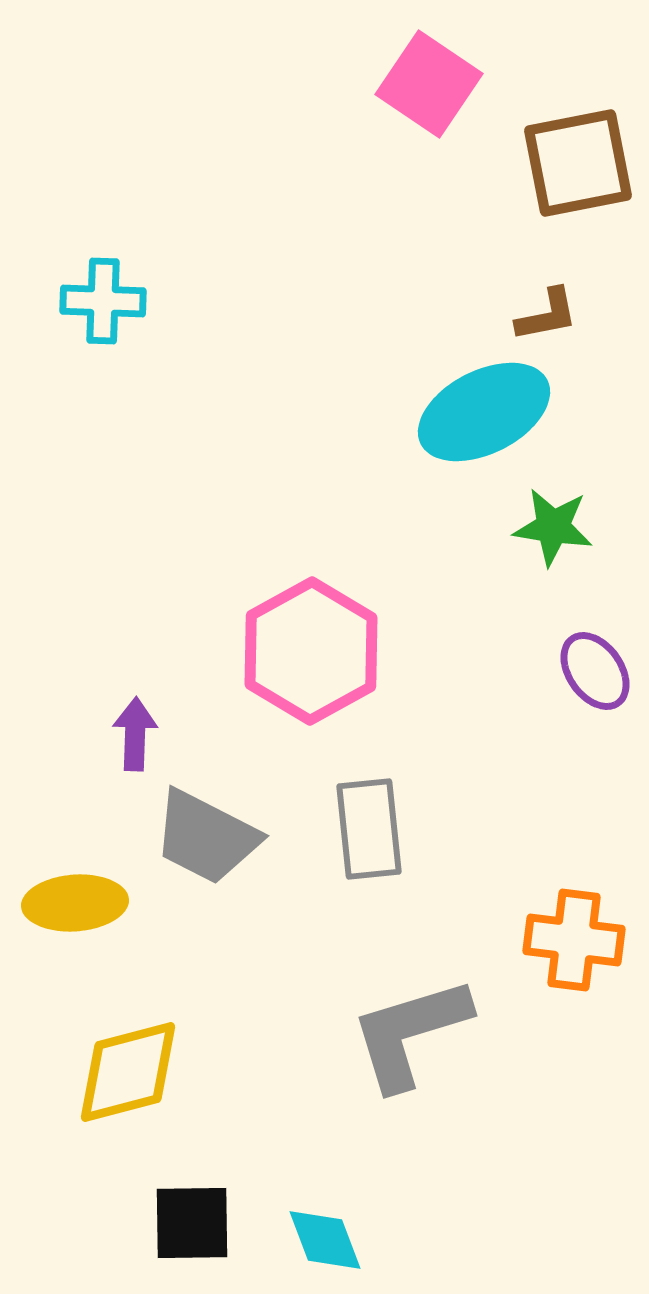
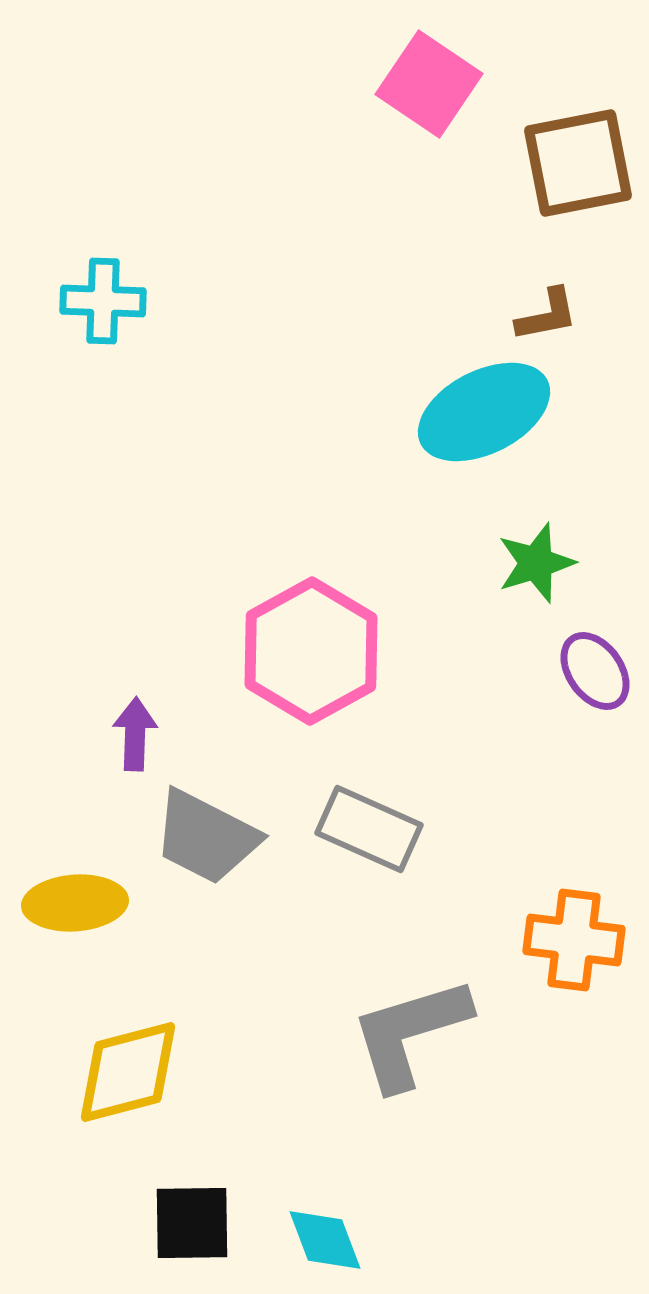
green star: moved 17 px left, 36 px down; rotated 26 degrees counterclockwise
gray rectangle: rotated 60 degrees counterclockwise
